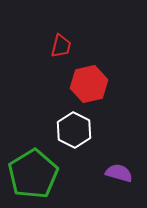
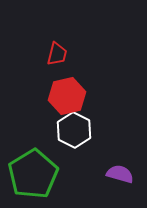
red trapezoid: moved 4 px left, 8 px down
red hexagon: moved 22 px left, 12 px down
purple semicircle: moved 1 px right, 1 px down
